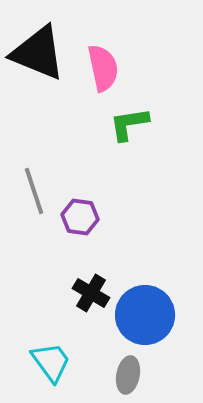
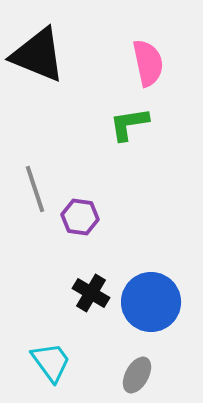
black triangle: moved 2 px down
pink semicircle: moved 45 px right, 5 px up
gray line: moved 1 px right, 2 px up
blue circle: moved 6 px right, 13 px up
gray ellipse: moved 9 px right; rotated 18 degrees clockwise
